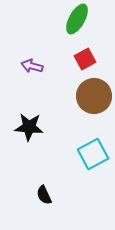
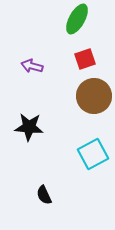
red square: rotated 10 degrees clockwise
